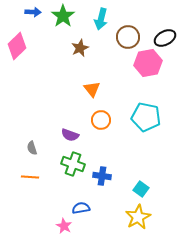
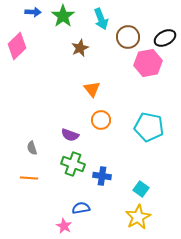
cyan arrow: rotated 35 degrees counterclockwise
cyan pentagon: moved 3 px right, 10 px down
orange line: moved 1 px left, 1 px down
